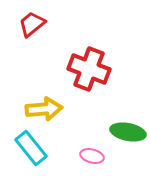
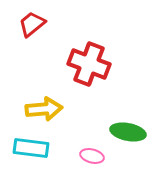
red cross: moved 5 px up
cyan rectangle: rotated 44 degrees counterclockwise
